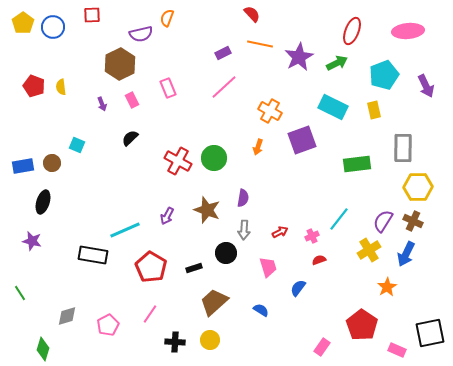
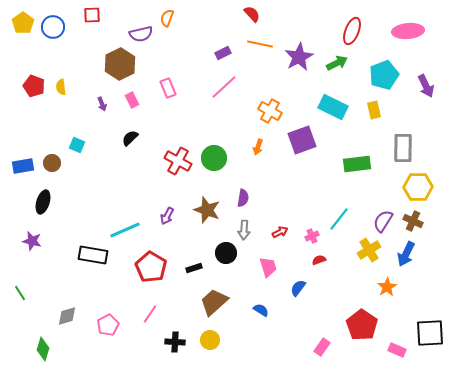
black square at (430, 333): rotated 8 degrees clockwise
